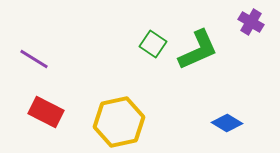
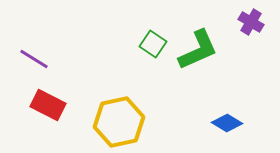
red rectangle: moved 2 px right, 7 px up
